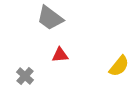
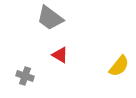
red triangle: rotated 36 degrees clockwise
gray cross: rotated 24 degrees counterclockwise
